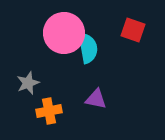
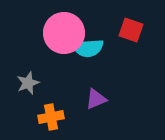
red square: moved 2 px left
cyan semicircle: rotated 96 degrees clockwise
purple triangle: rotated 35 degrees counterclockwise
orange cross: moved 2 px right, 6 px down
